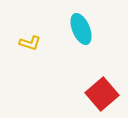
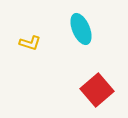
red square: moved 5 px left, 4 px up
